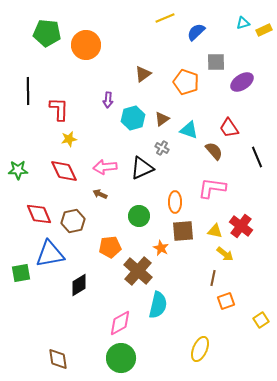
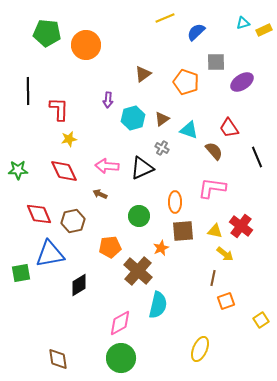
pink arrow at (105, 167): moved 2 px right, 1 px up; rotated 10 degrees clockwise
orange star at (161, 248): rotated 21 degrees clockwise
